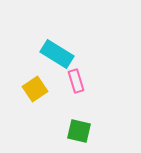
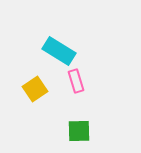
cyan rectangle: moved 2 px right, 3 px up
green square: rotated 15 degrees counterclockwise
